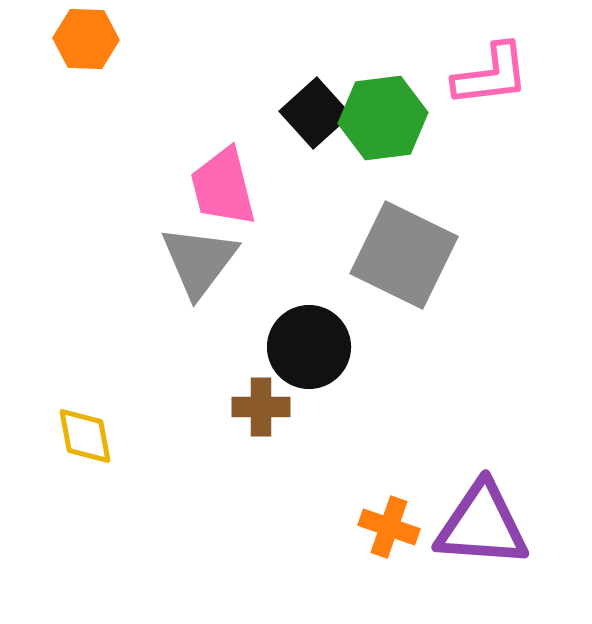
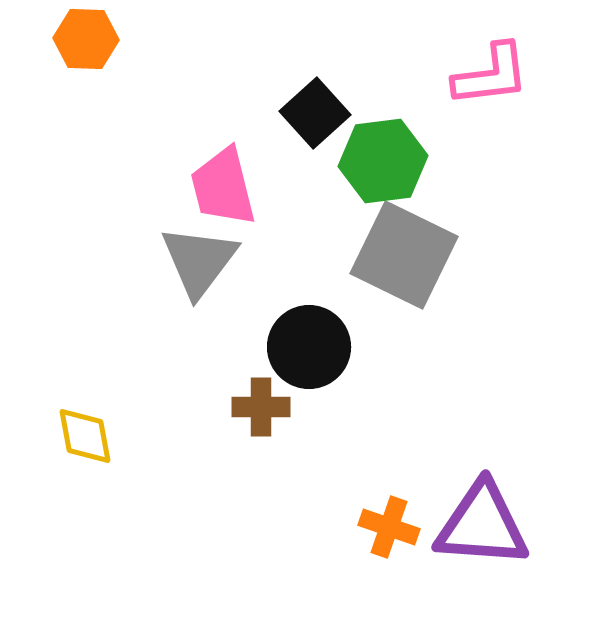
green hexagon: moved 43 px down
